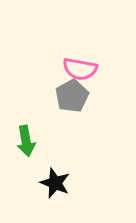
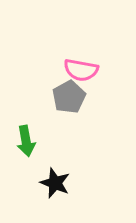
pink semicircle: moved 1 px right, 1 px down
gray pentagon: moved 3 px left, 1 px down
